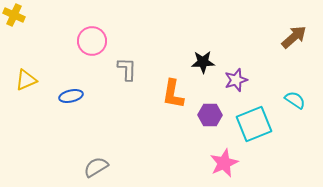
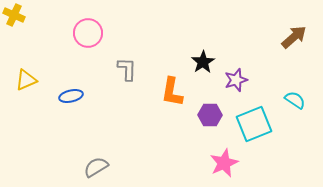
pink circle: moved 4 px left, 8 px up
black star: rotated 30 degrees counterclockwise
orange L-shape: moved 1 px left, 2 px up
